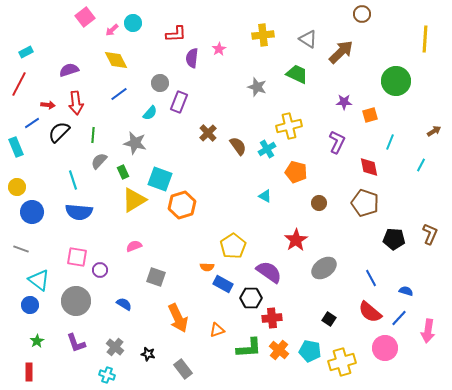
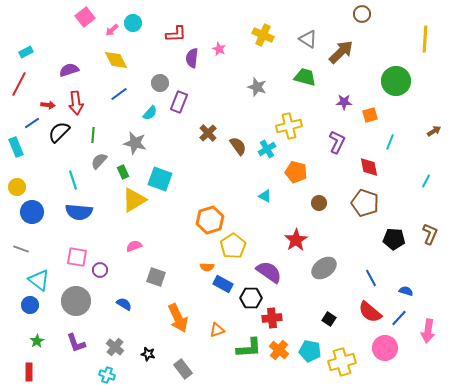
yellow cross at (263, 35): rotated 30 degrees clockwise
pink star at (219, 49): rotated 16 degrees counterclockwise
green trapezoid at (297, 74): moved 8 px right, 3 px down; rotated 10 degrees counterclockwise
cyan line at (421, 165): moved 5 px right, 16 px down
orange hexagon at (182, 205): moved 28 px right, 15 px down
